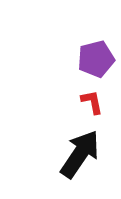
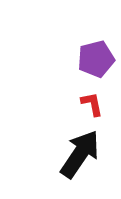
red L-shape: moved 2 px down
